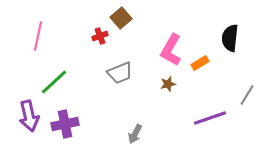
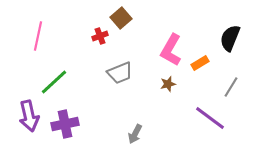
black semicircle: rotated 16 degrees clockwise
gray line: moved 16 px left, 8 px up
purple line: rotated 56 degrees clockwise
